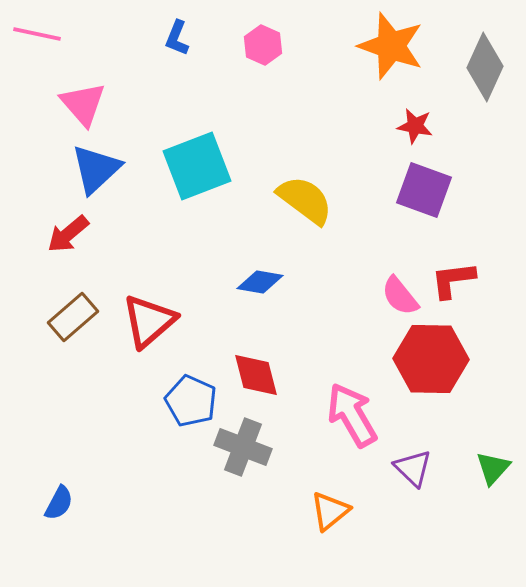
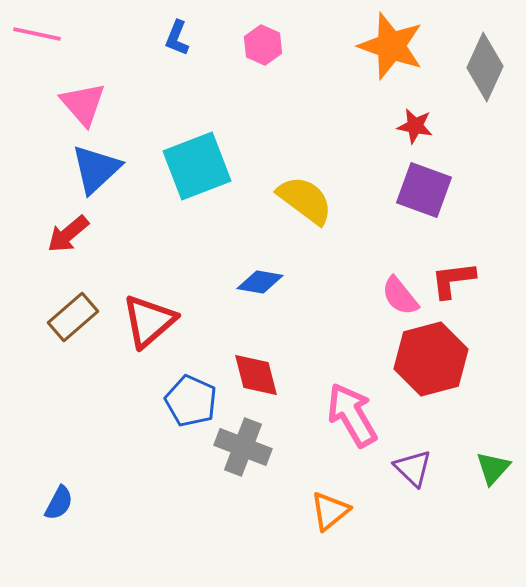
red hexagon: rotated 16 degrees counterclockwise
